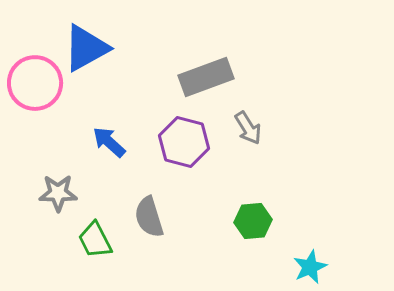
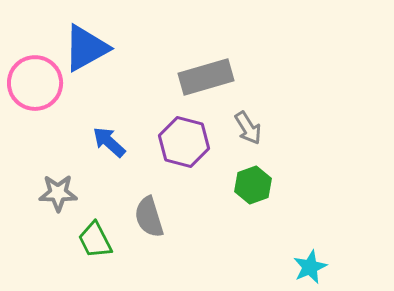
gray rectangle: rotated 4 degrees clockwise
green hexagon: moved 36 px up; rotated 15 degrees counterclockwise
